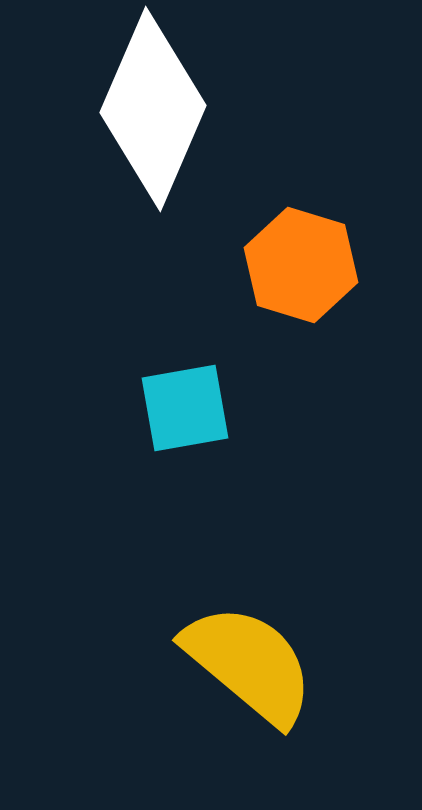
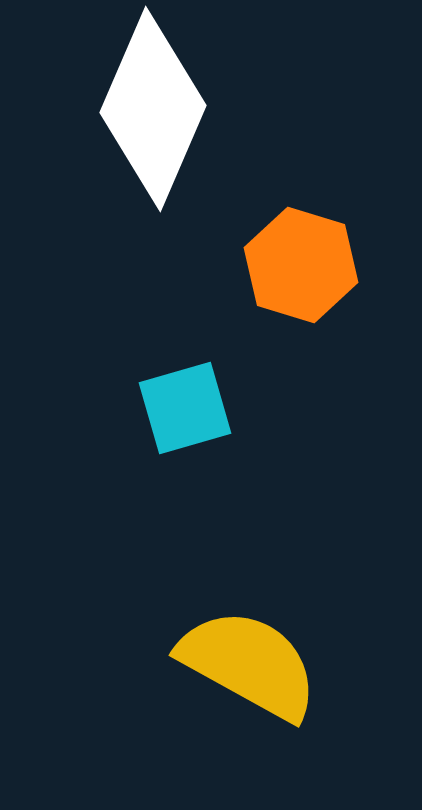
cyan square: rotated 6 degrees counterclockwise
yellow semicircle: rotated 11 degrees counterclockwise
